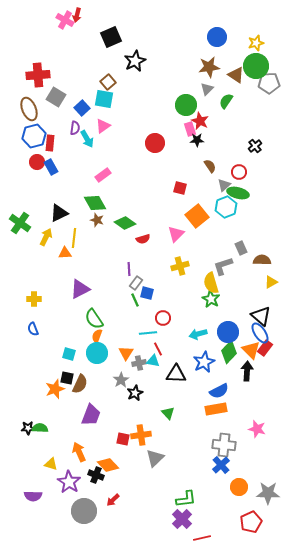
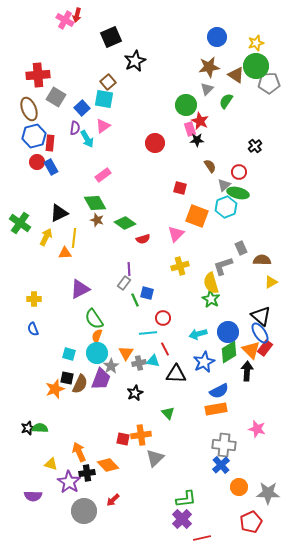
orange square at (197, 216): rotated 30 degrees counterclockwise
gray rectangle at (136, 283): moved 12 px left
red line at (158, 349): moved 7 px right
green diamond at (229, 352): rotated 15 degrees clockwise
gray star at (121, 380): moved 10 px left, 14 px up
purple trapezoid at (91, 415): moved 10 px right, 36 px up
black star at (28, 428): rotated 16 degrees counterclockwise
black cross at (96, 475): moved 9 px left, 2 px up; rotated 28 degrees counterclockwise
